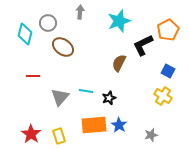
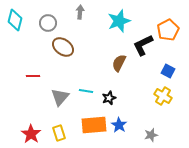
cyan diamond: moved 10 px left, 14 px up
yellow rectangle: moved 3 px up
